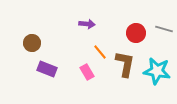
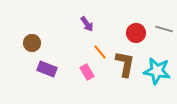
purple arrow: rotated 49 degrees clockwise
